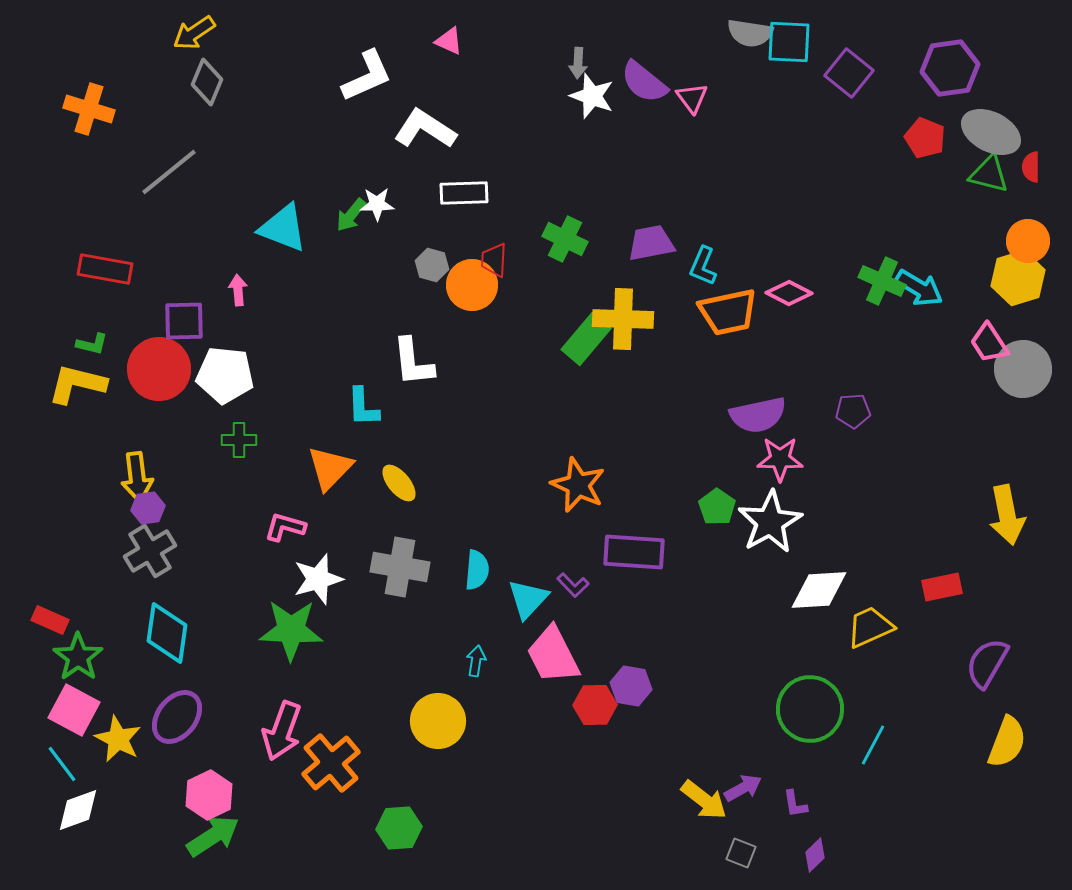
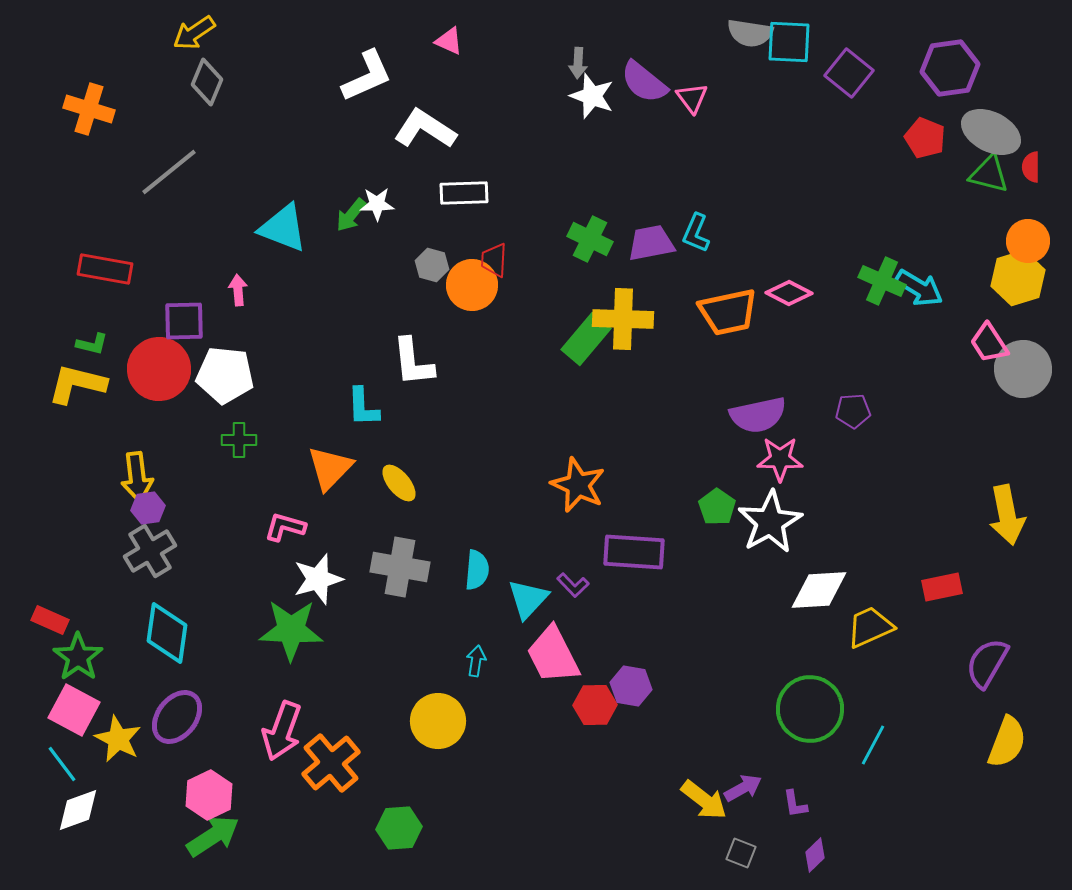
green cross at (565, 239): moved 25 px right
cyan L-shape at (703, 266): moved 7 px left, 33 px up
